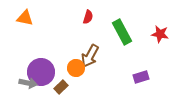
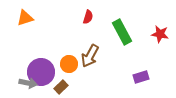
orange triangle: rotated 30 degrees counterclockwise
orange circle: moved 7 px left, 4 px up
